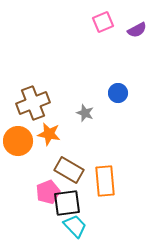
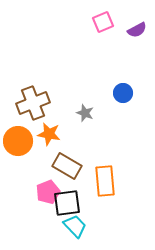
blue circle: moved 5 px right
brown rectangle: moved 2 px left, 4 px up
